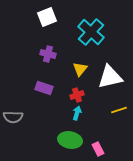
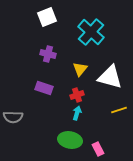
white triangle: rotated 28 degrees clockwise
